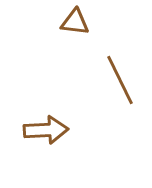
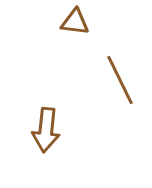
brown arrow: rotated 99 degrees clockwise
